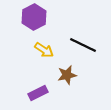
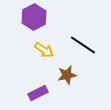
black line: rotated 8 degrees clockwise
